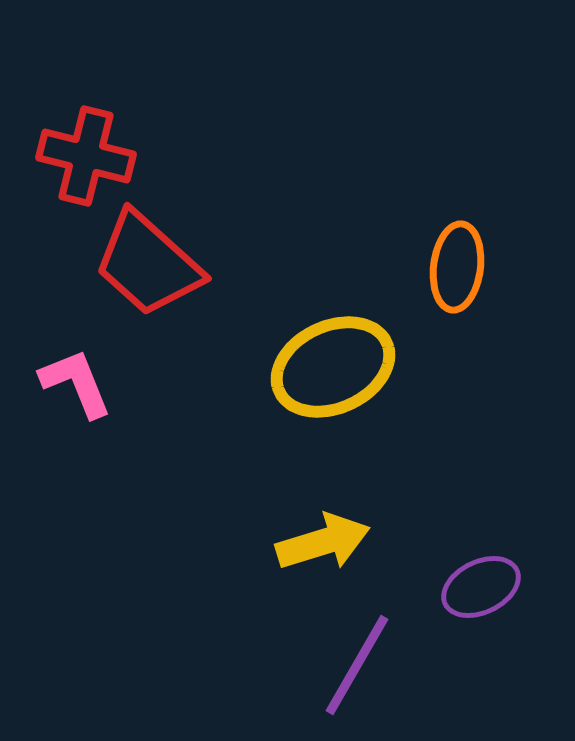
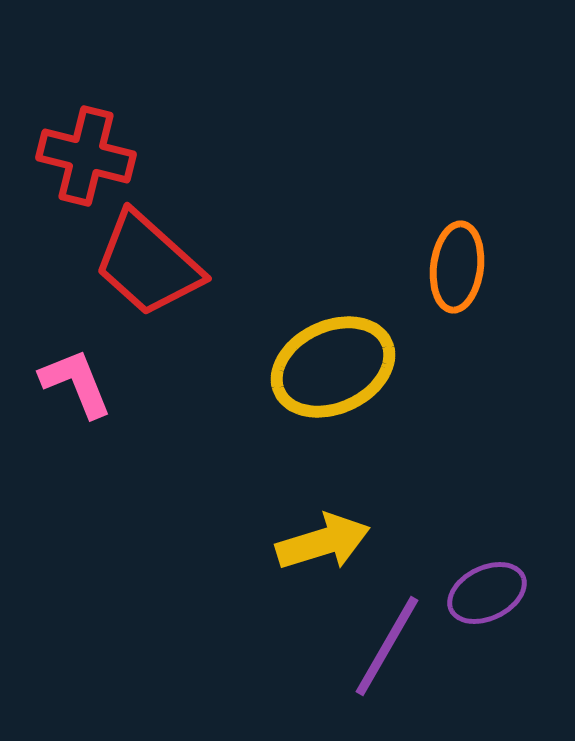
purple ellipse: moved 6 px right, 6 px down
purple line: moved 30 px right, 19 px up
